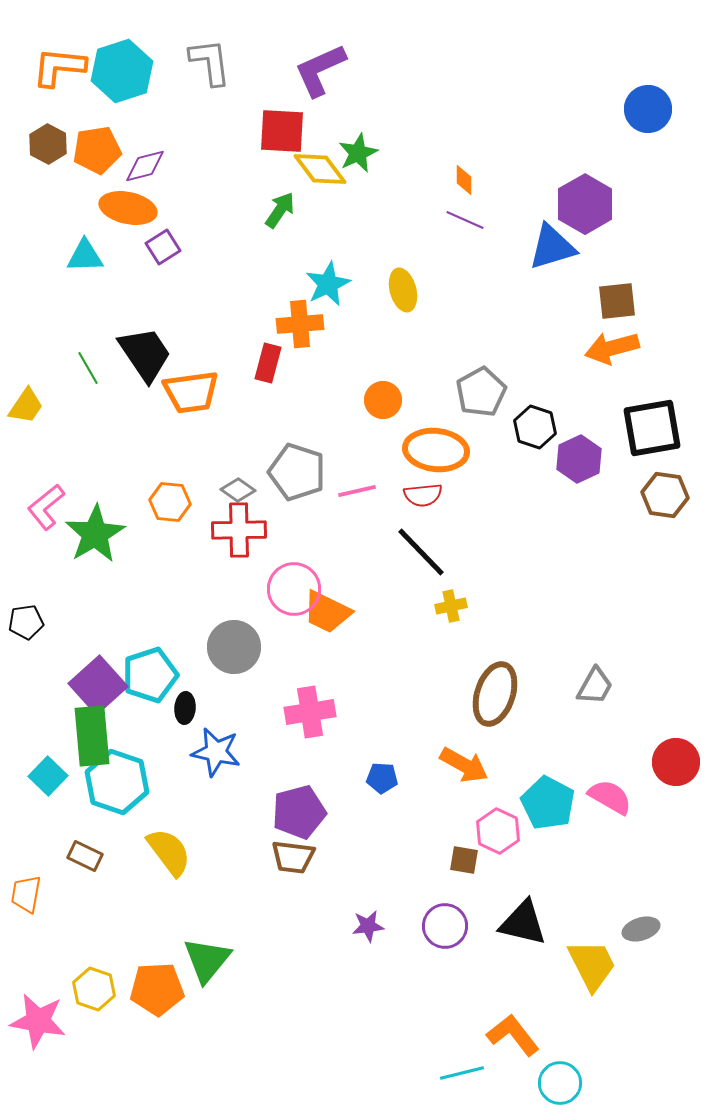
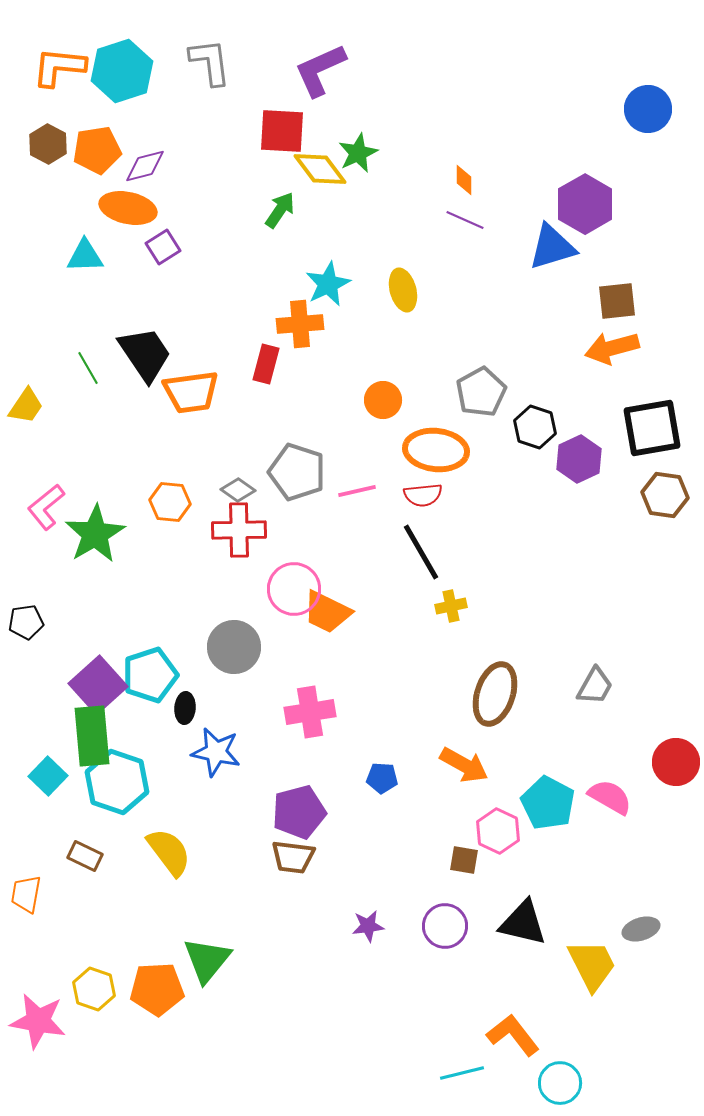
red rectangle at (268, 363): moved 2 px left, 1 px down
black line at (421, 552): rotated 14 degrees clockwise
